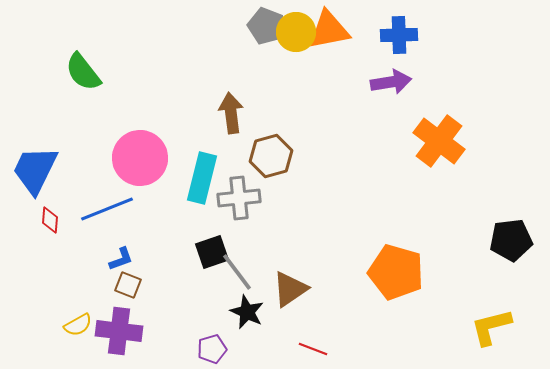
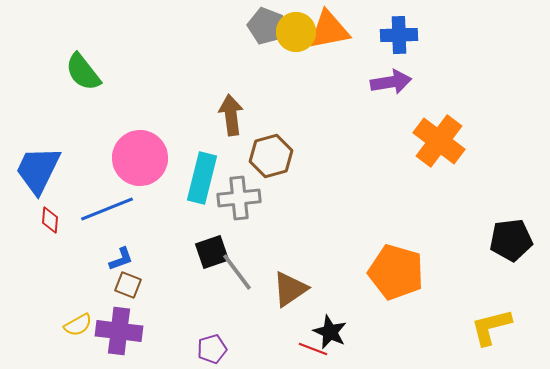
brown arrow: moved 2 px down
blue trapezoid: moved 3 px right
black star: moved 83 px right, 20 px down
